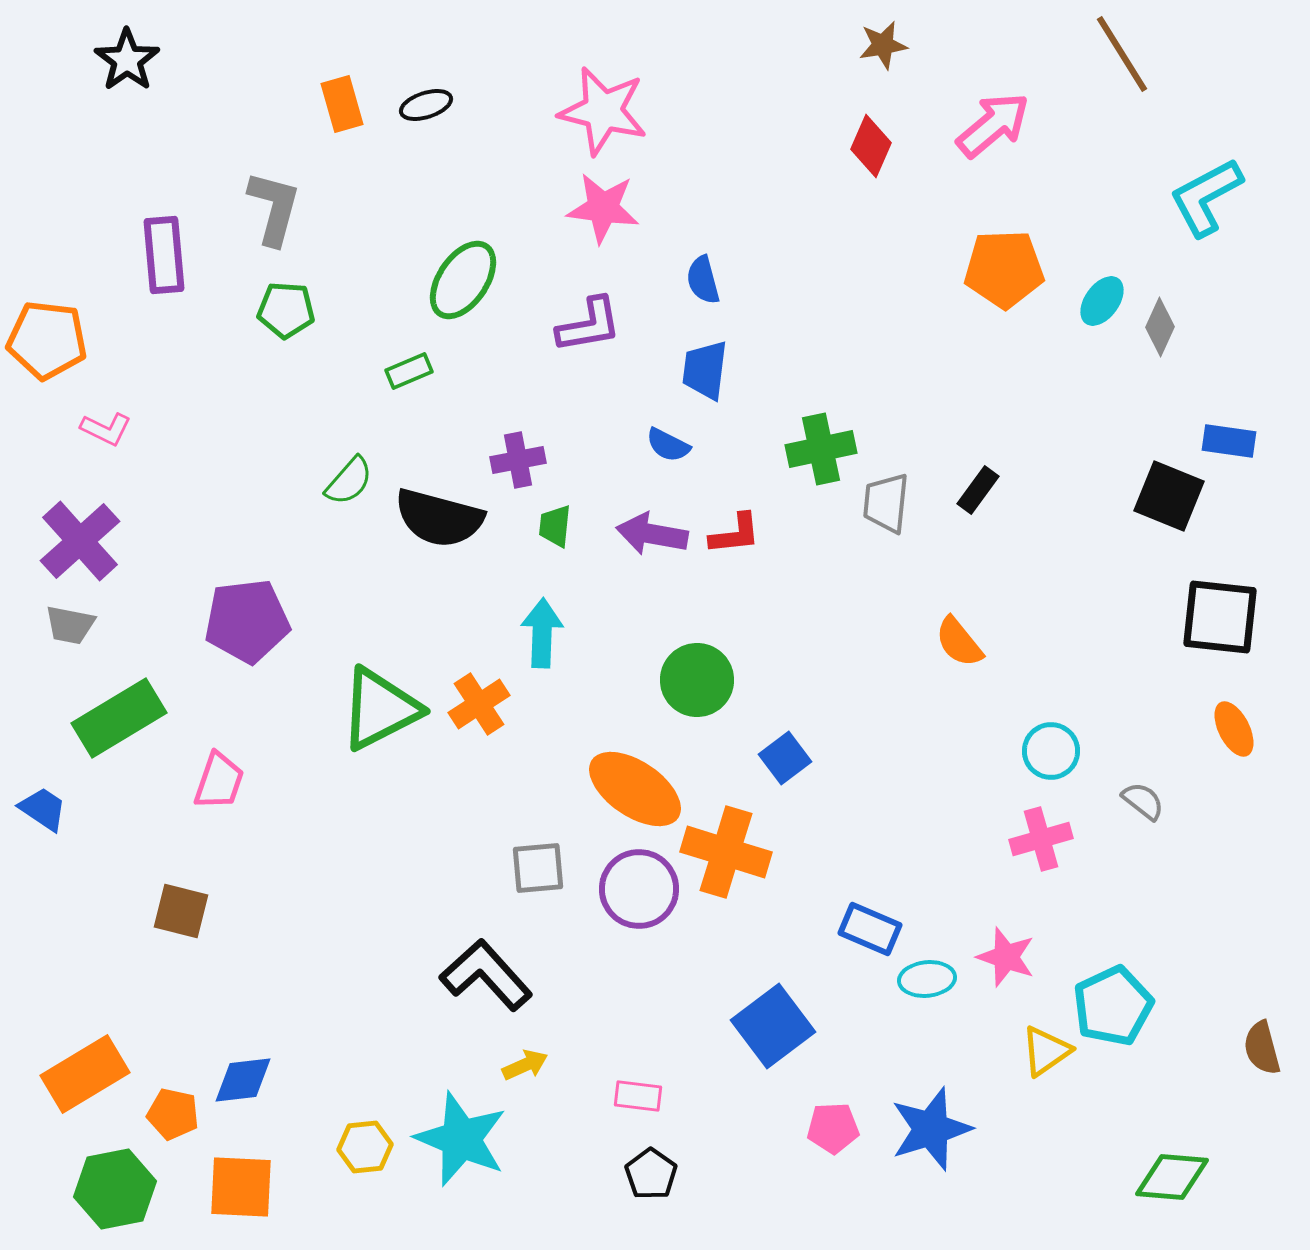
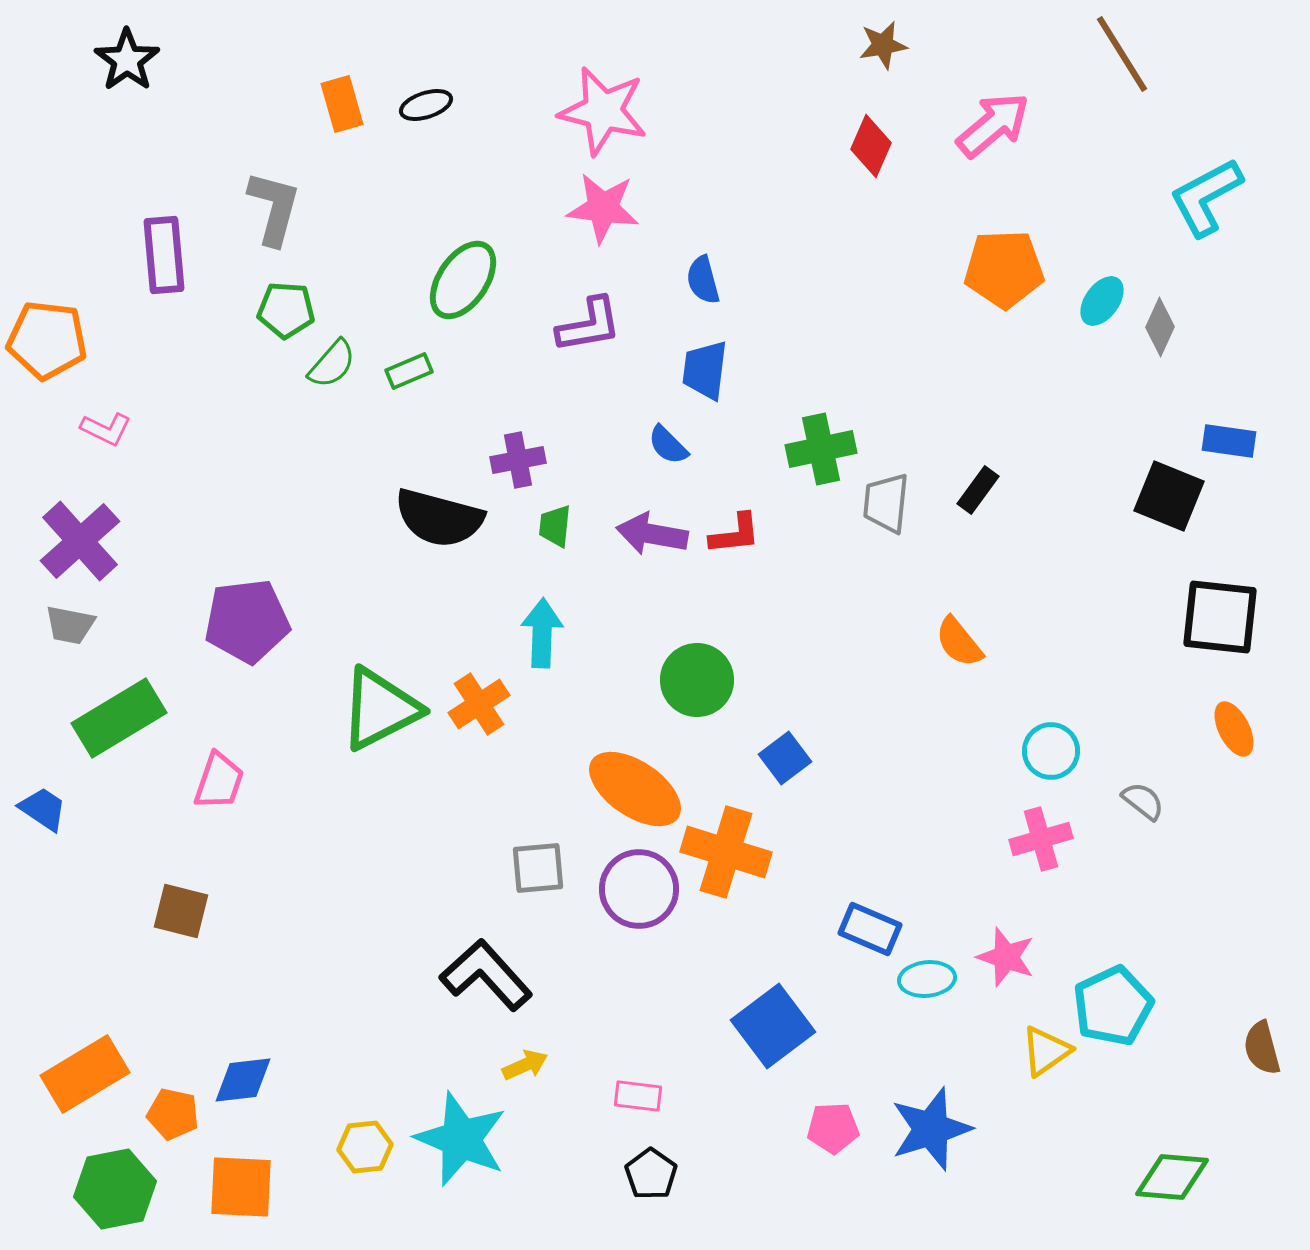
blue semicircle at (668, 445): rotated 18 degrees clockwise
green semicircle at (349, 481): moved 17 px left, 117 px up
